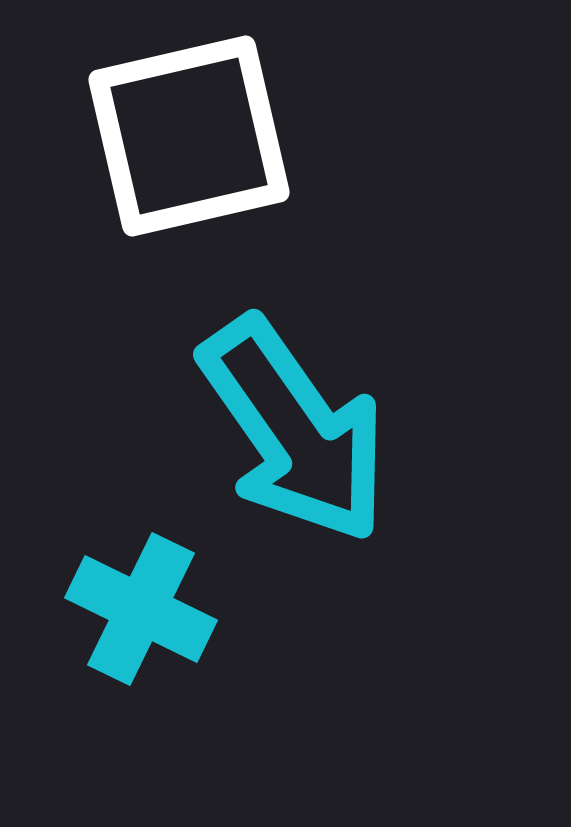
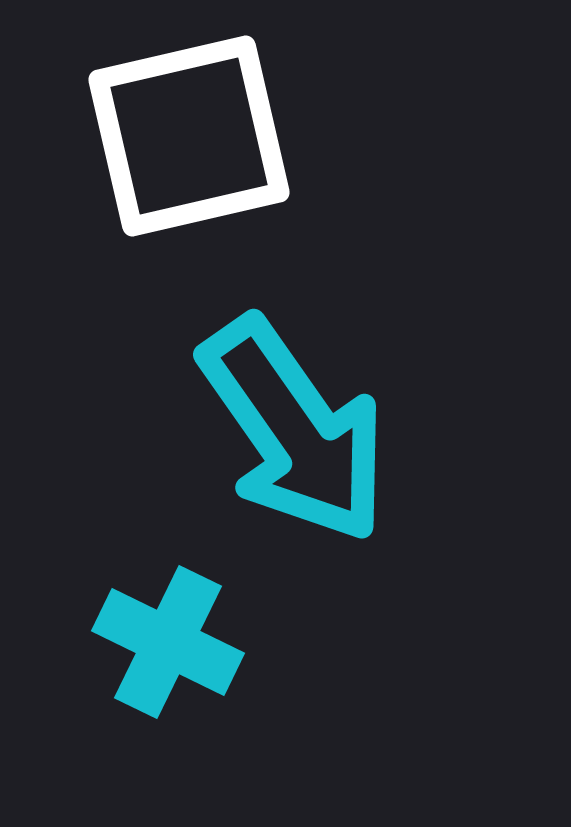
cyan cross: moved 27 px right, 33 px down
